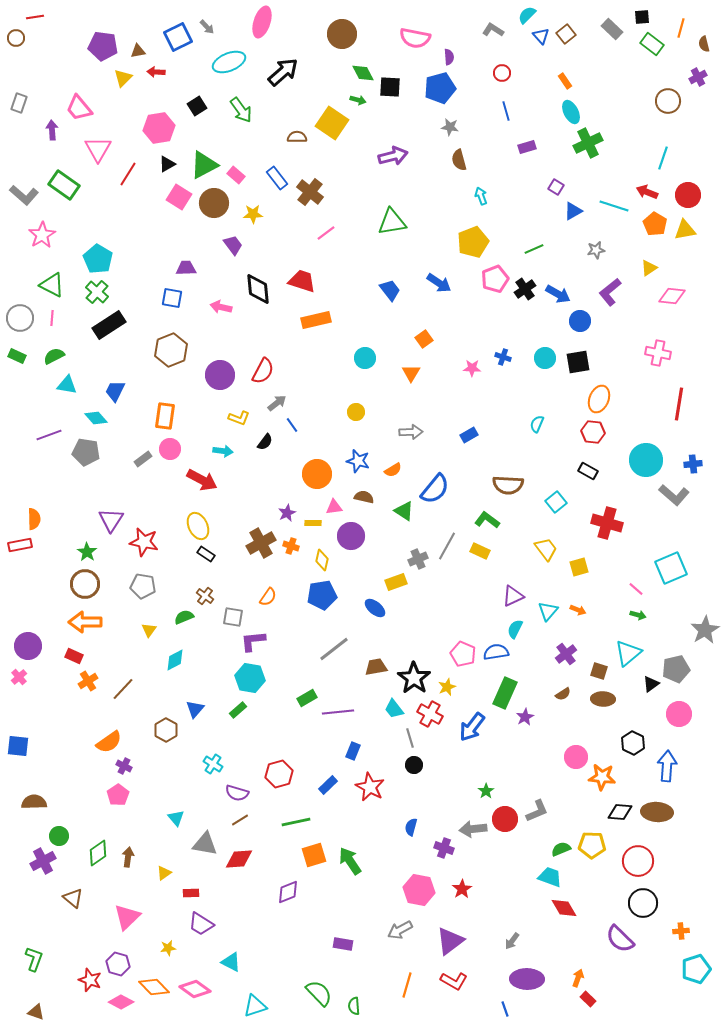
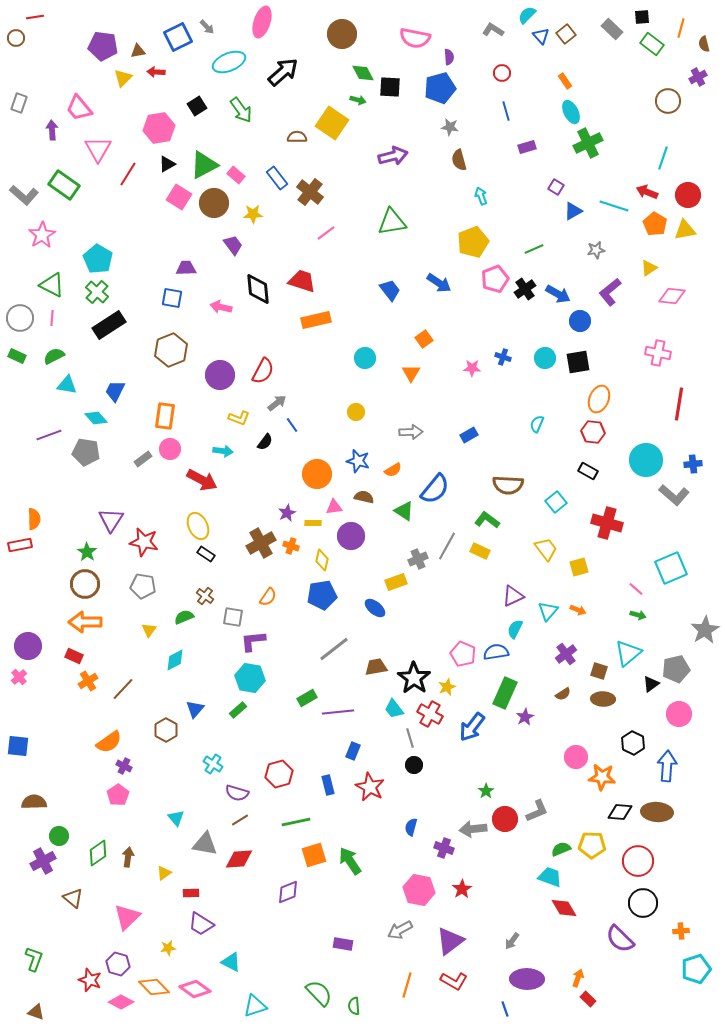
blue rectangle at (328, 785): rotated 60 degrees counterclockwise
